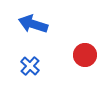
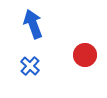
blue arrow: rotated 52 degrees clockwise
